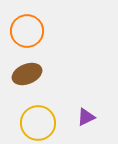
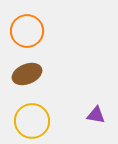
purple triangle: moved 10 px right, 2 px up; rotated 36 degrees clockwise
yellow circle: moved 6 px left, 2 px up
